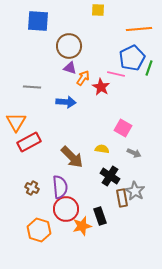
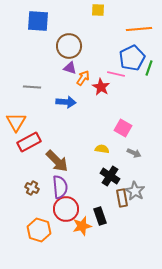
brown arrow: moved 15 px left, 4 px down
